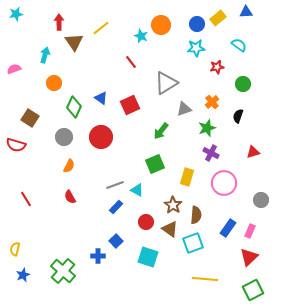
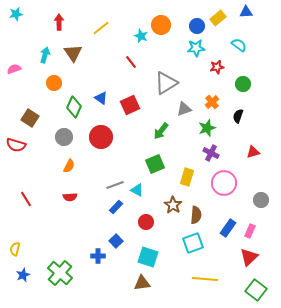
blue circle at (197, 24): moved 2 px down
brown triangle at (74, 42): moved 1 px left, 11 px down
red semicircle at (70, 197): rotated 64 degrees counterclockwise
brown triangle at (170, 229): moved 28 px left, 54 px down; rotated 42 degrees counterclockwise
green cross at (63, 271): moved 3 px left, 2 px down
green square at (253, 290): moved 3 px right; rotated 25 degrees counterclockwise
